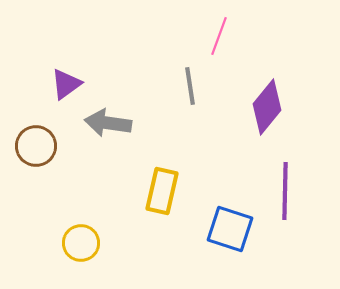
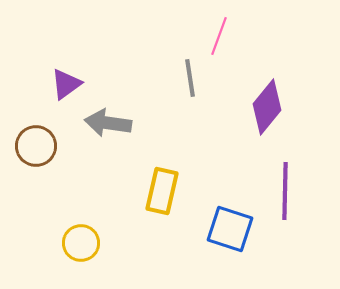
gray line: moved 8 px up
